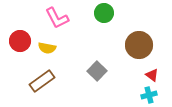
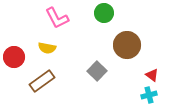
red circle: moved 6 px left, 16 px down
brown circle: moved 12 px left
